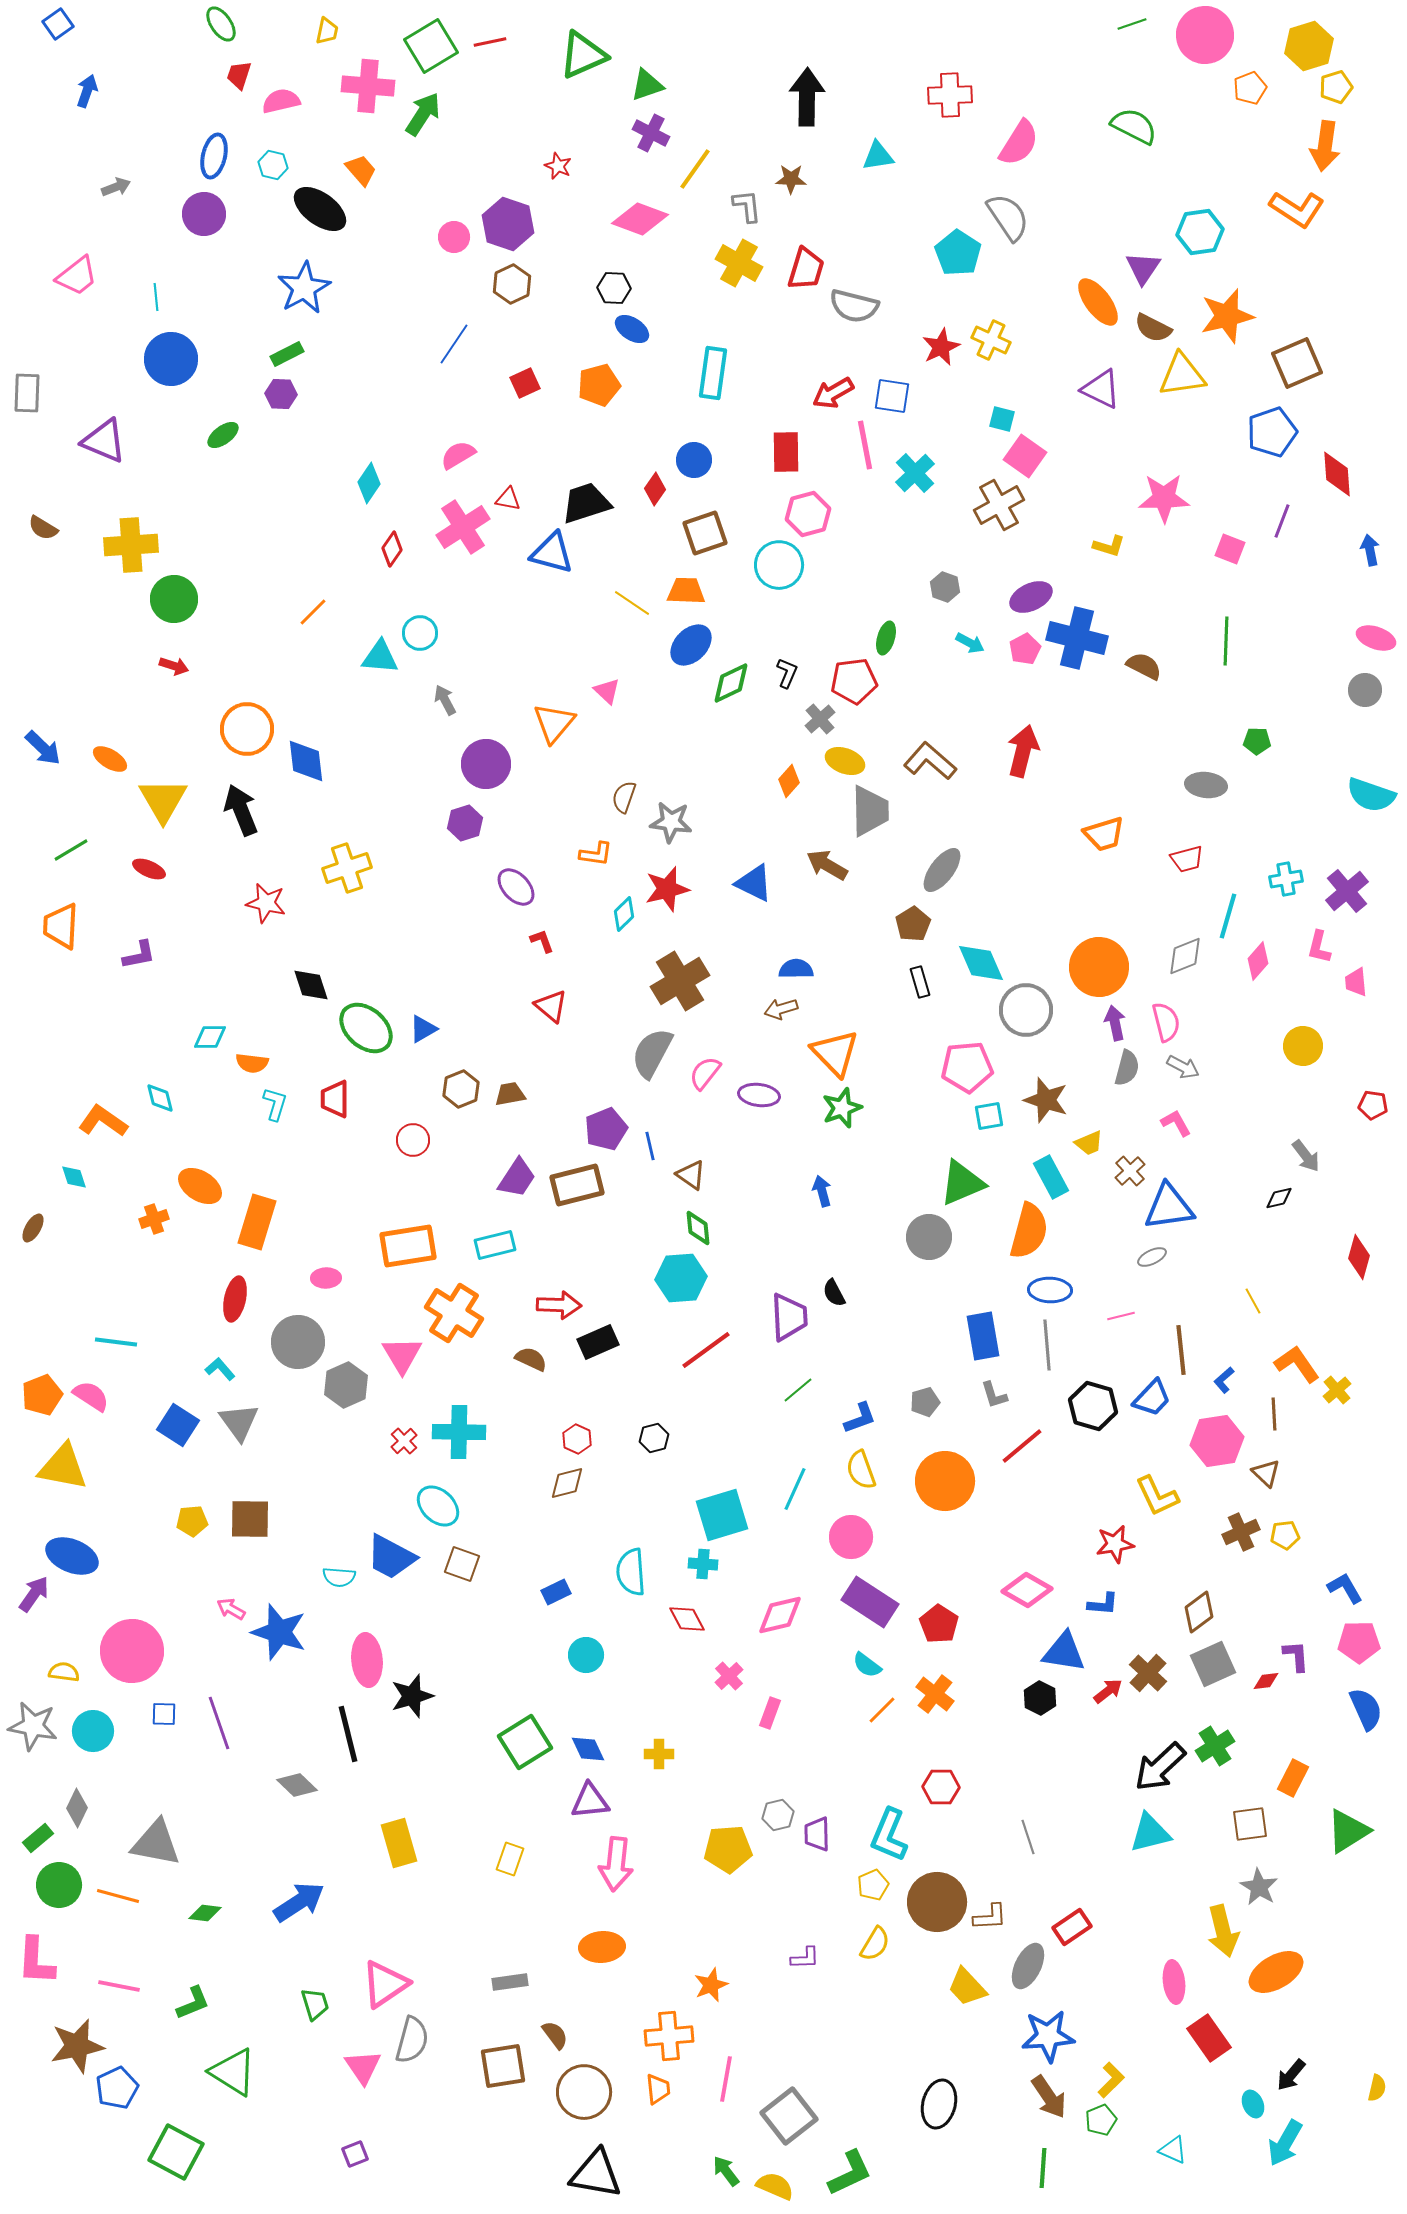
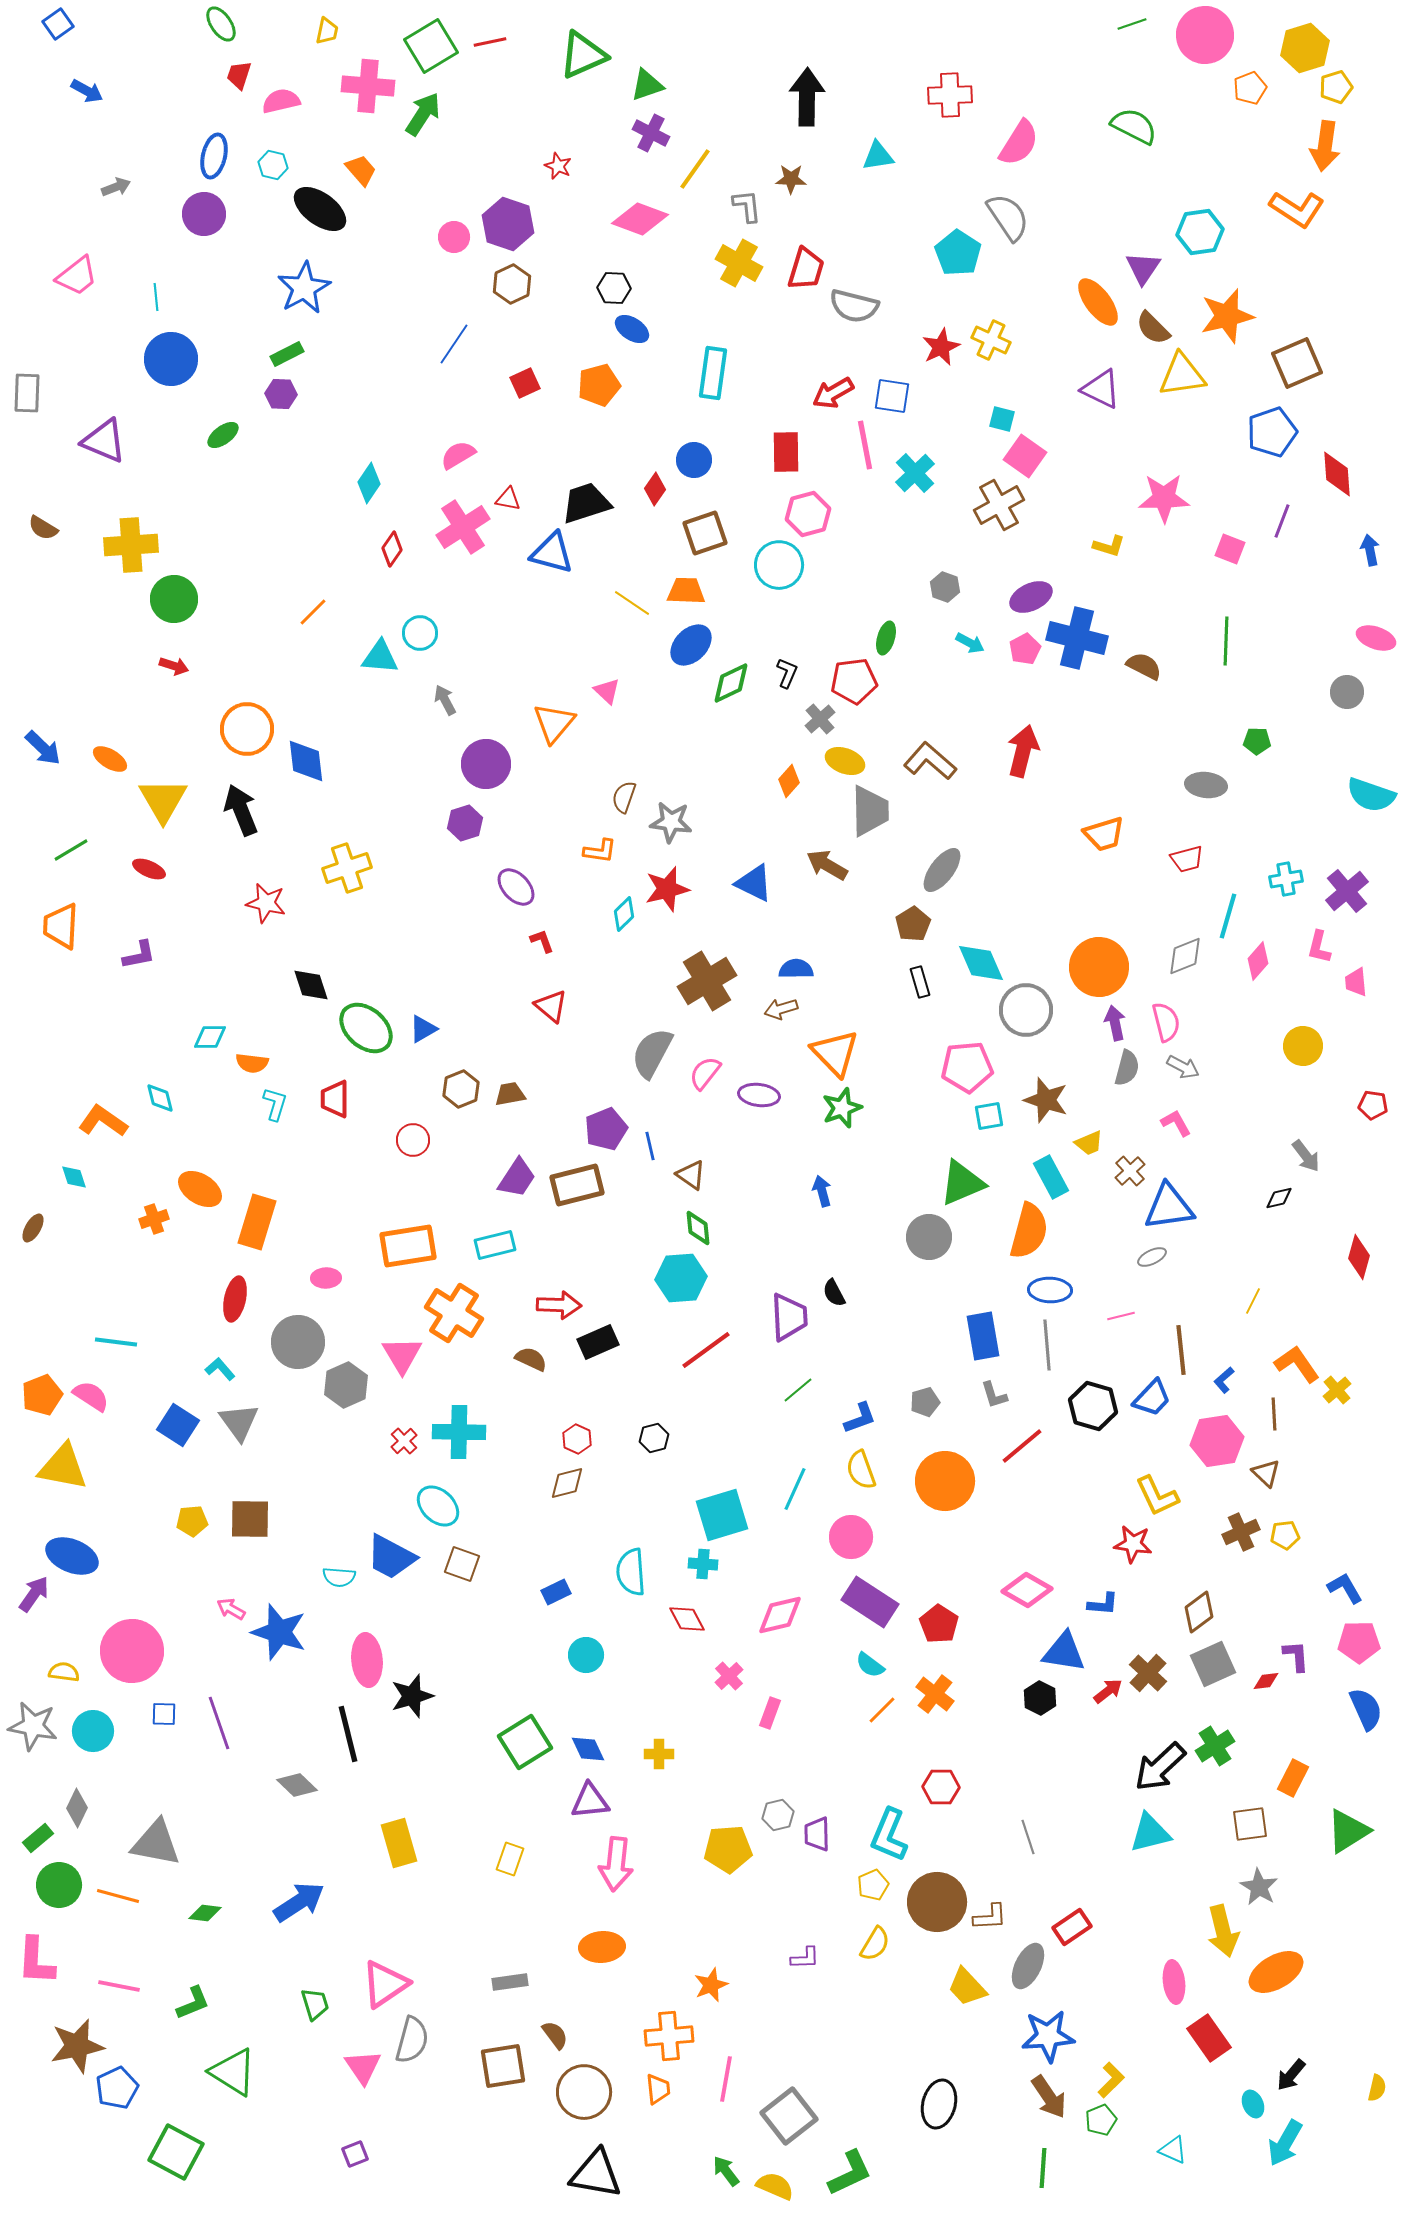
yellow hexagon at (1309, 46): moved 4 px left, 2 px down
blue arrow at (87, 91): rotated 100 degrees clockwise
brown semicircle at (1153, 328): rotated 18 degrees clockwise
gray circle at (1365, 690): moved 18 px left, 2 px down
orange L-shape at (596, 854): moved 4 px right, 3 px up
brown cross at (680, 981): moved 27 px right
orange ellipse at (200, 1186): moved 3 px down
yellow line at (1253, 1301): rotated 56 degrees clockwise
red star at (1115, 1544): moved 18 px right; rotated 18 degrees clockwise
cyan semicircle at (867, 1665): moved 3 px right
